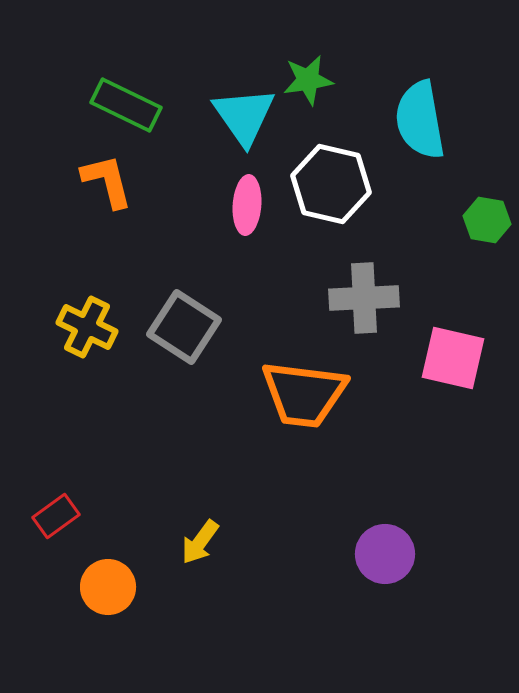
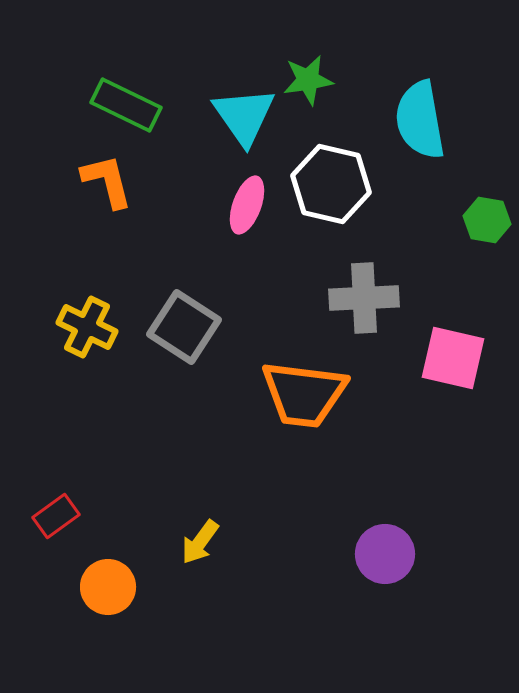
pink ellipse: rotated 16 degrees clockwise
